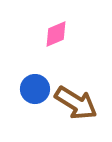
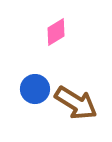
pink diamond: moved 2 px up; rotated 8 degrees counterclockwise
